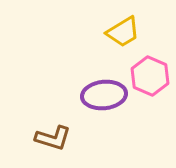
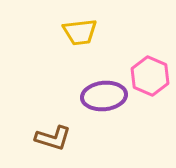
yellow trapezoid: moved 43 px left; rotated 24 degrees clockwise
purple ellipse: moved 1 px down
